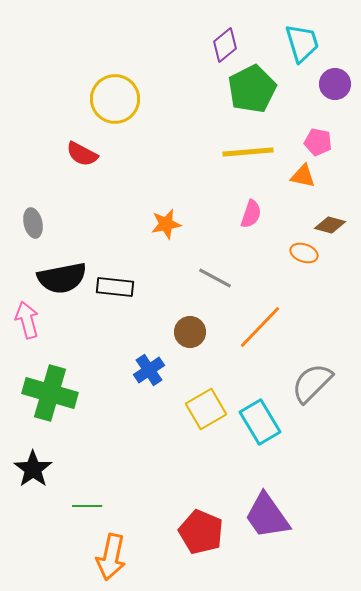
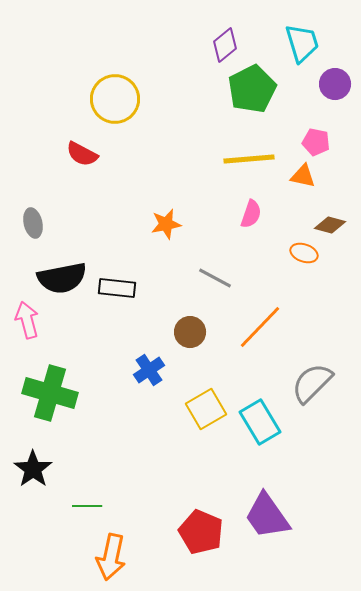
pink pentagon: moved 2 px left
yellow line: moved 1 px right, 7 px down
black rectangle: moved 2 px right, 1 px down
